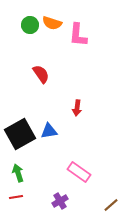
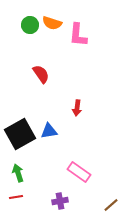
purple cross: rotated 21 degrees clockwise
